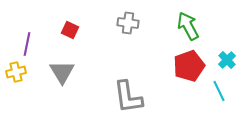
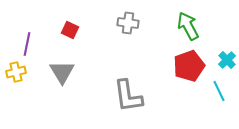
gray L-shape: moved 1 px up
